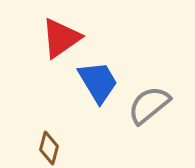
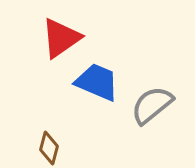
blue trapezoid: moved 1 px left; rotated 36 degrees counterclockwise
gray semicircle: moved 3 px right
